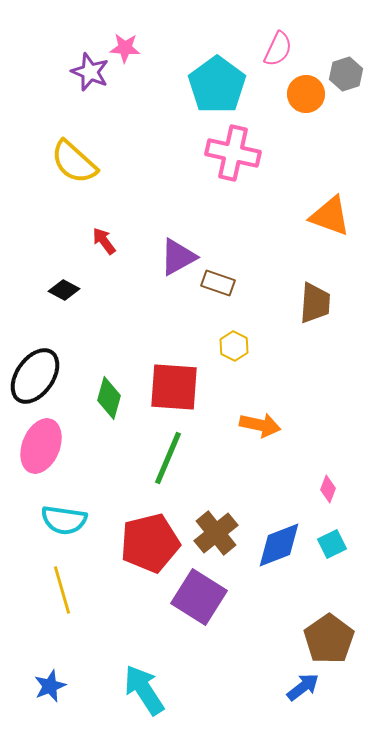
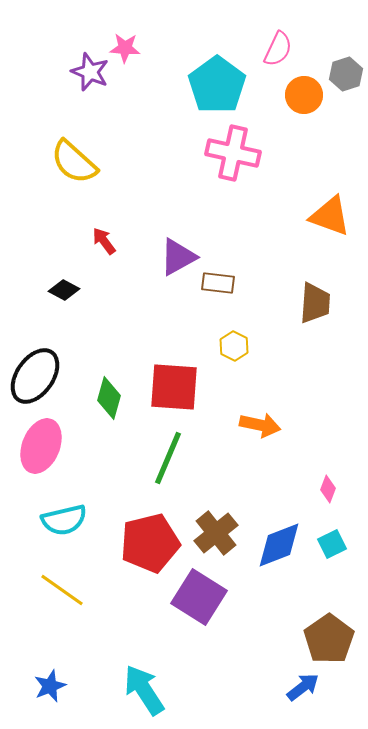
orange circle: moved 2 px left, 1 px down
brown rectangle: rotated 12 degrees counterclockwise
cyan semicircle: rotated 21 degrees counterclockwise
yellow line: rotated 39 degrees counterclockwise
